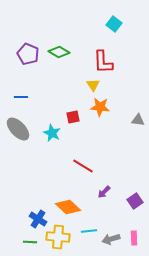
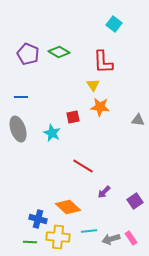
gray ellipse: rotated 25 degrees clockwise
blue cross: rotated 18 degrees counterclockwise
pink rectangle: moved 3 px left; rotated 32 degrees counterclockwise
